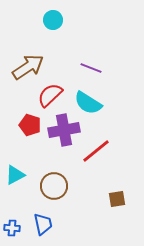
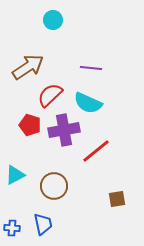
purple line: rotated 15 degrees counterclockwise
cyan semicircle: rotated 8 degrees counterclockwise
